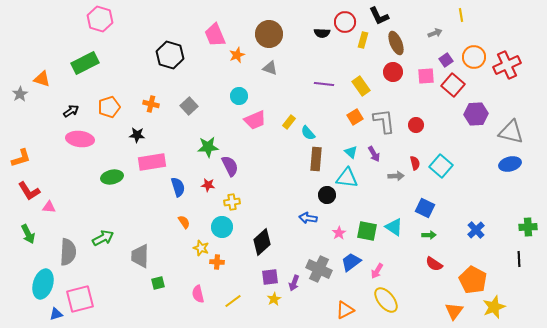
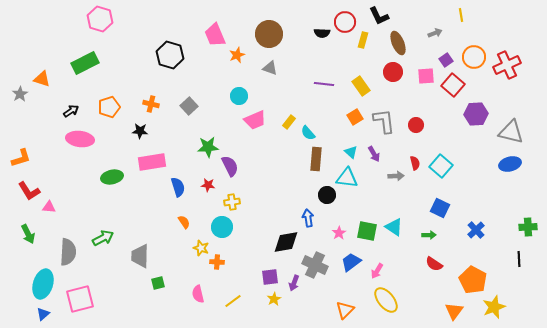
brown ellipse at (396, 43): moved 2 px right
black star at (137, 135): moved 3 px right, 4 px up
blue square at (425, 208): moved 15 px right
blue arrow at (308, 218): rotated 72 degrees clockwise
black diamond at (262, 242): moved 24 px right; rotated 32 degrees clockwise
gray cross at (319, 269): moved 4 px left, 4 px up
orange triangle at (345, 310): rotated 18 degrees counterclockwise
blue triangle at (56, 314): moved 13 px left; rotated 24 degrees counterclockwise
